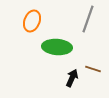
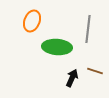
gray line: moved 10 px down; rotated 12 degrees counterclockwise
brown line: moved 2 px right, 2 px down
